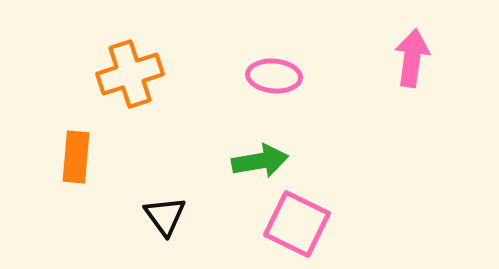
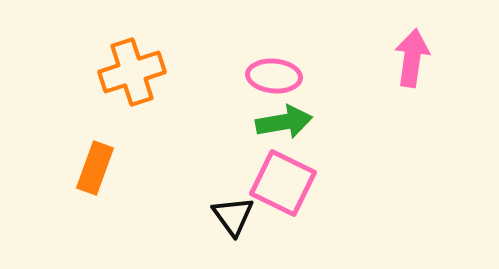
orange cross: moved 2 px right, 2 px up
orange rectangle: moved 19 px right, 11 px down; rotated 15 degrees clockwise
green arrow: moved 24 px right, 39 px up
black triangle: moved 68 px right
pink square: moved 14 px left, 41 px up
